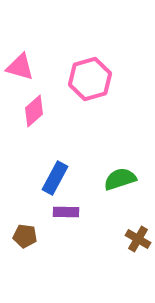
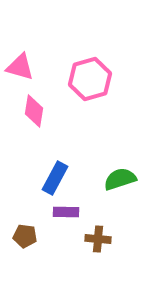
pink diamond: rotated 40 degrees counterclockwise
brown cross: moved 40 px left; rotated 25 degrees counterclockwise
